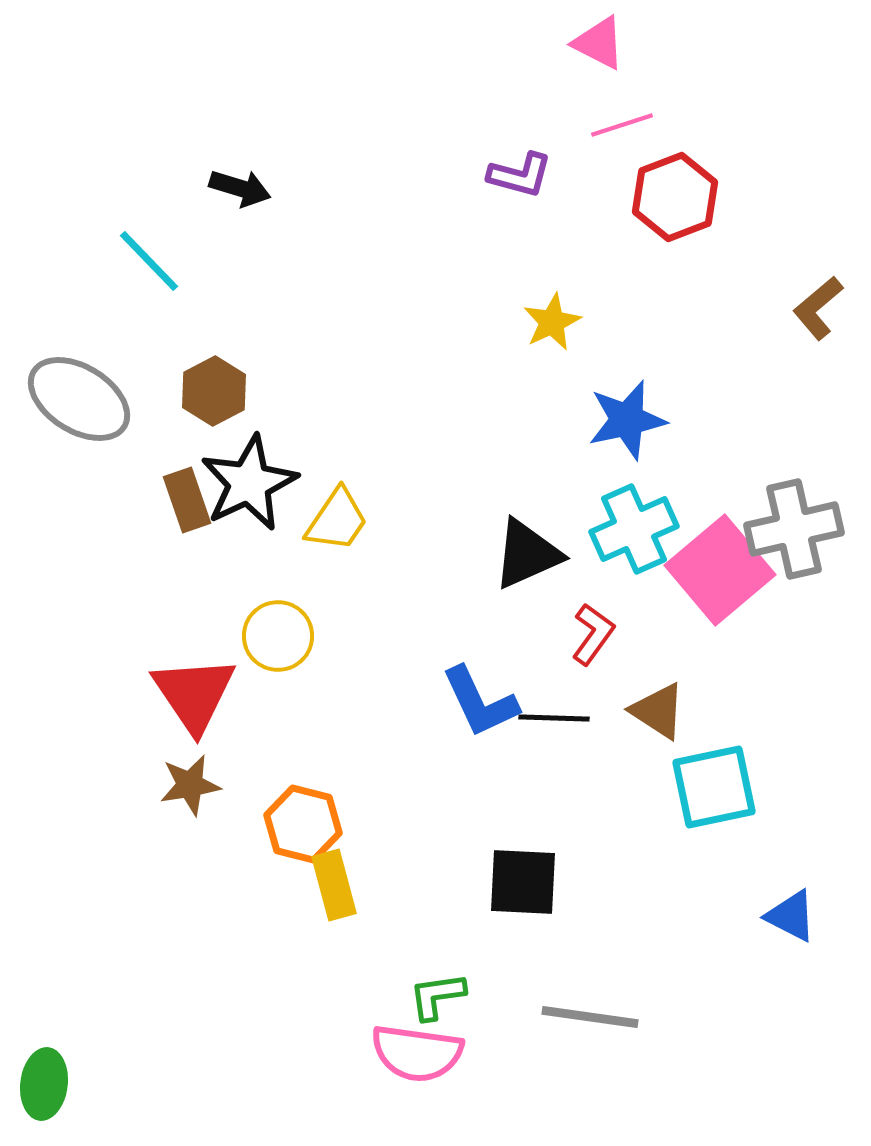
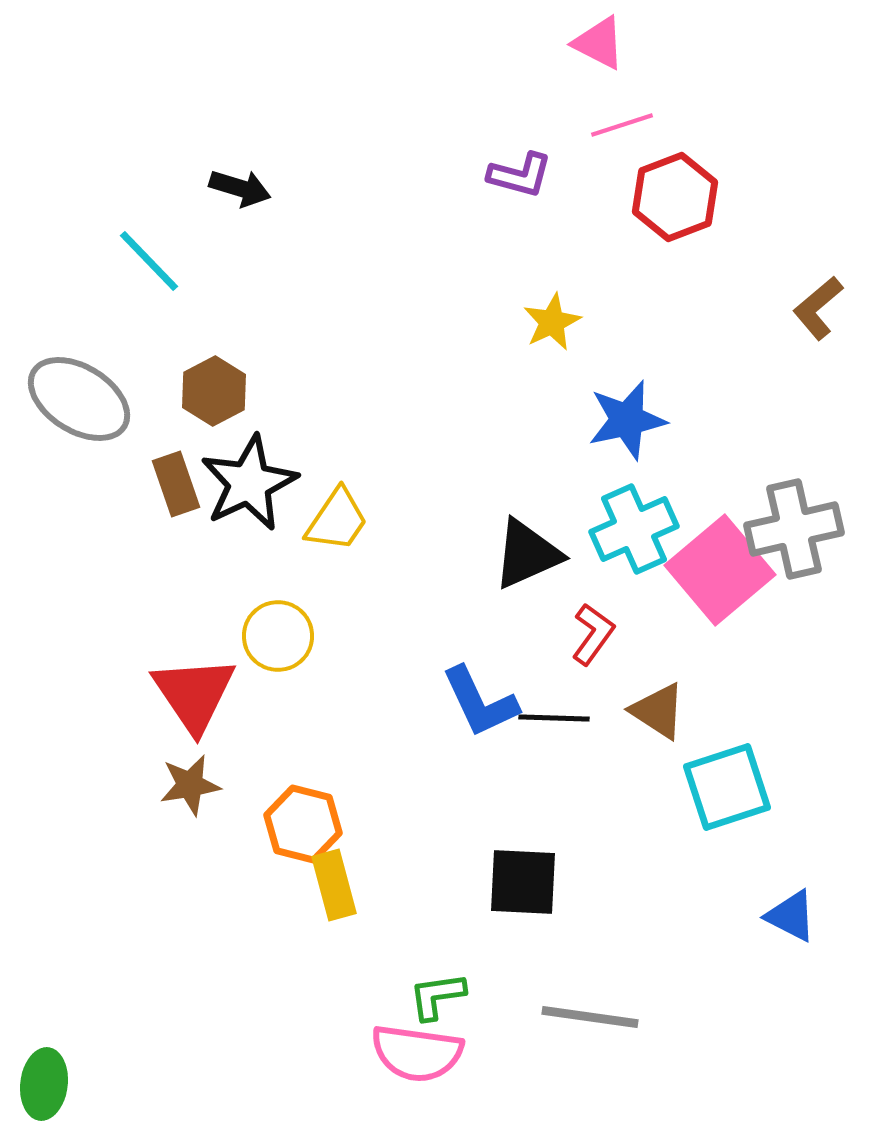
brown rectangle: moved 11 px left, 16 px up
cyan square: moved 13 px right; rotated 6 degrees counterclockwise
